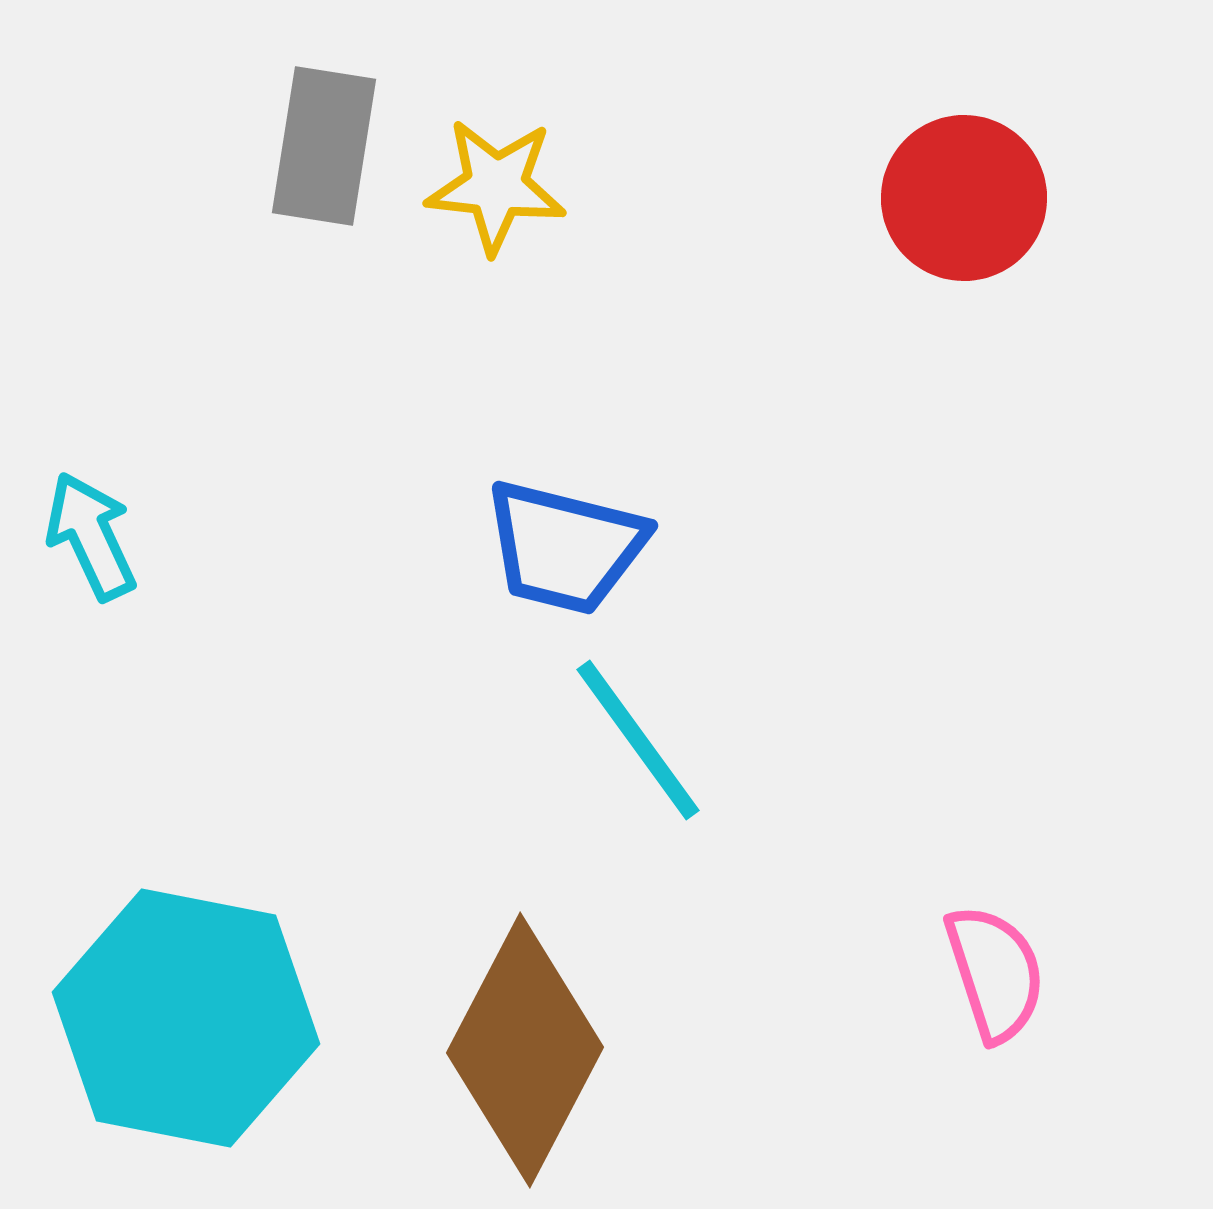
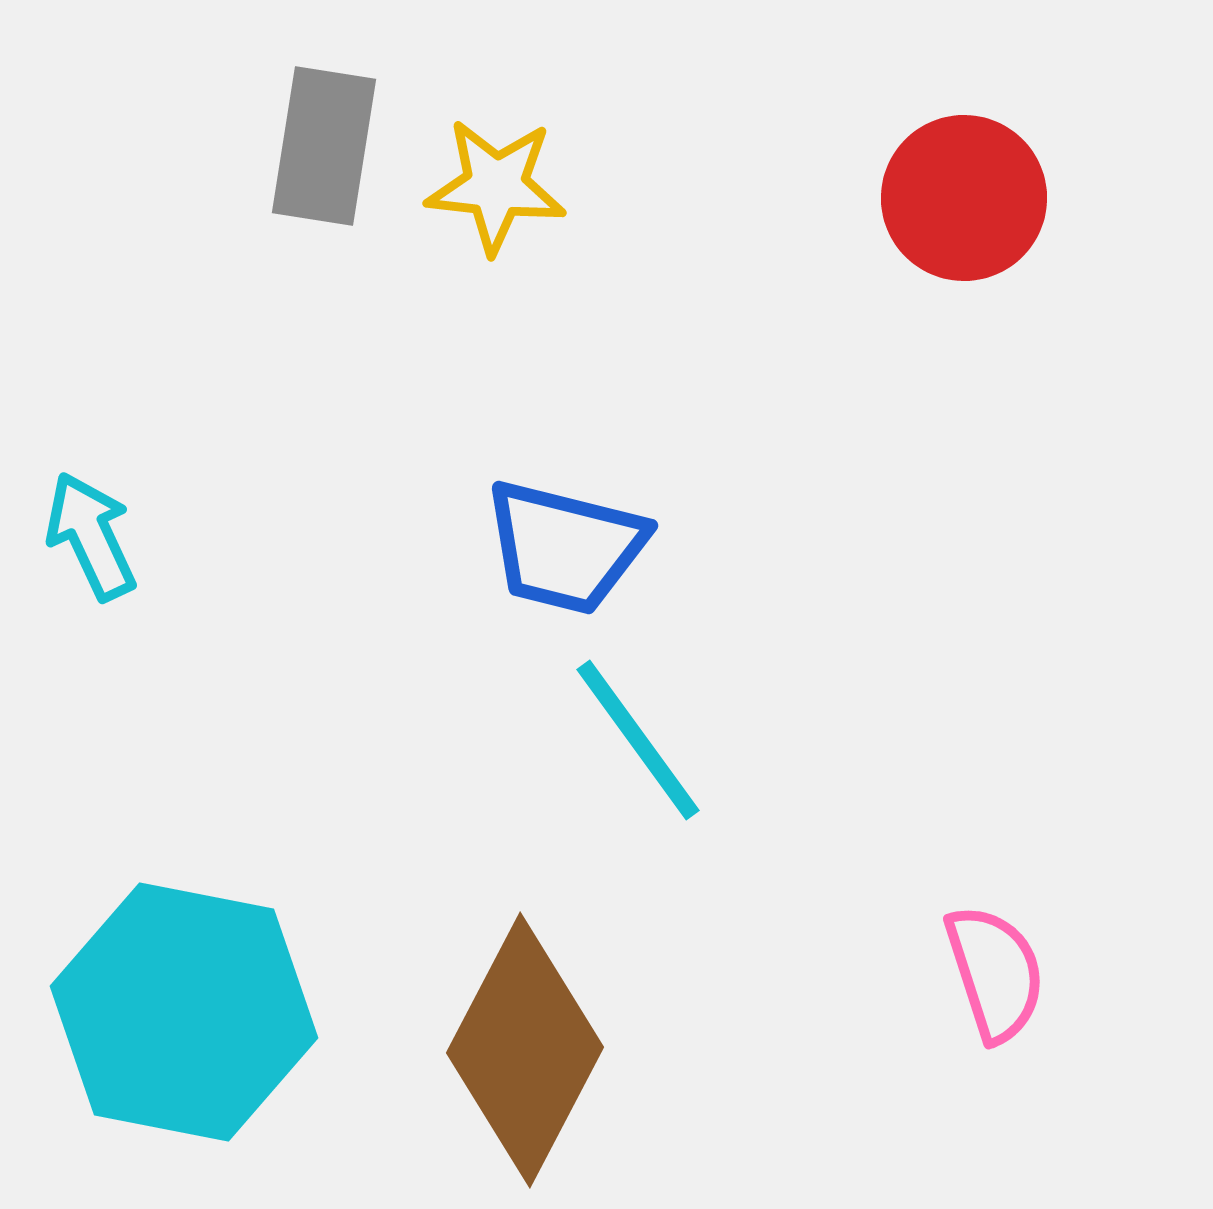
cyan hexagon: moved 2 px left, 6 px up
